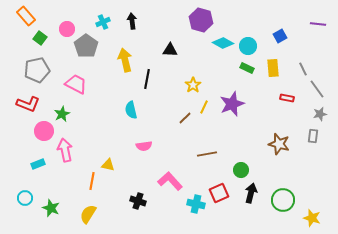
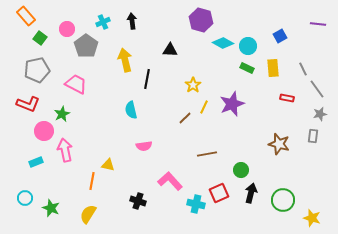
cyan rectangle at (38, 164): moved 2 px left, 2 px up
